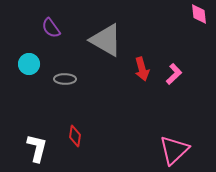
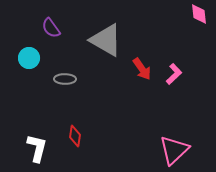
cyan circle: moved 6 px up
red arrow: rotated 20 degrees counterclockwise
